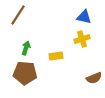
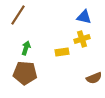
yellow rectangle: moved 6 px right, 4 px up
